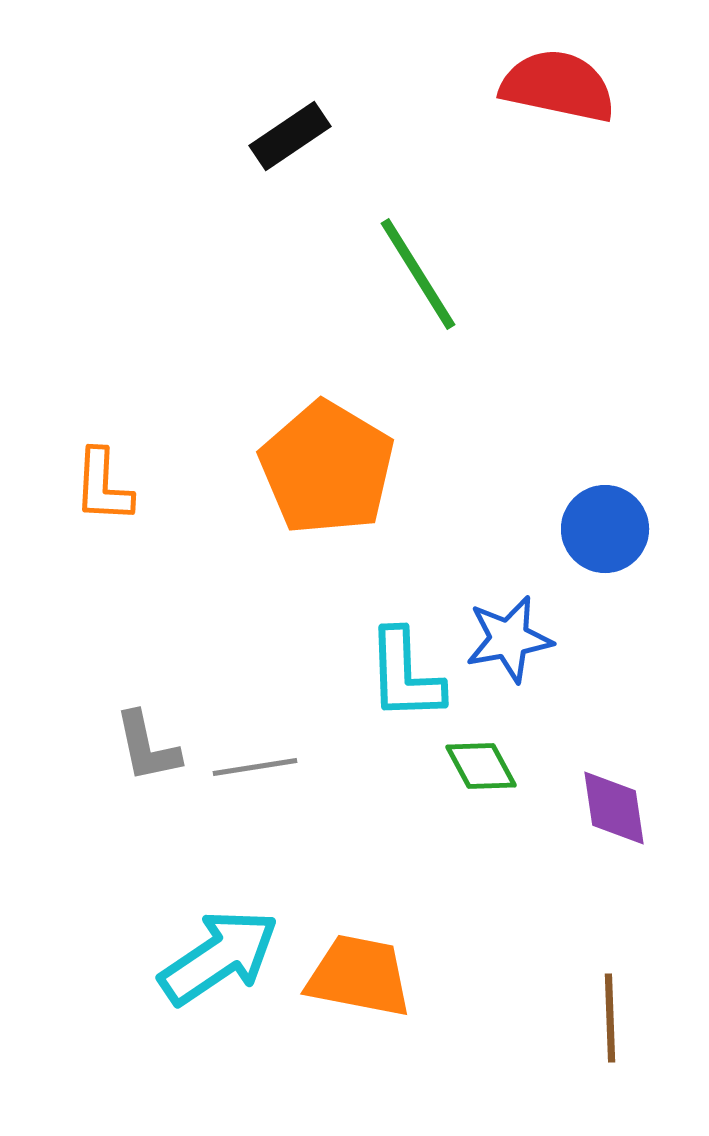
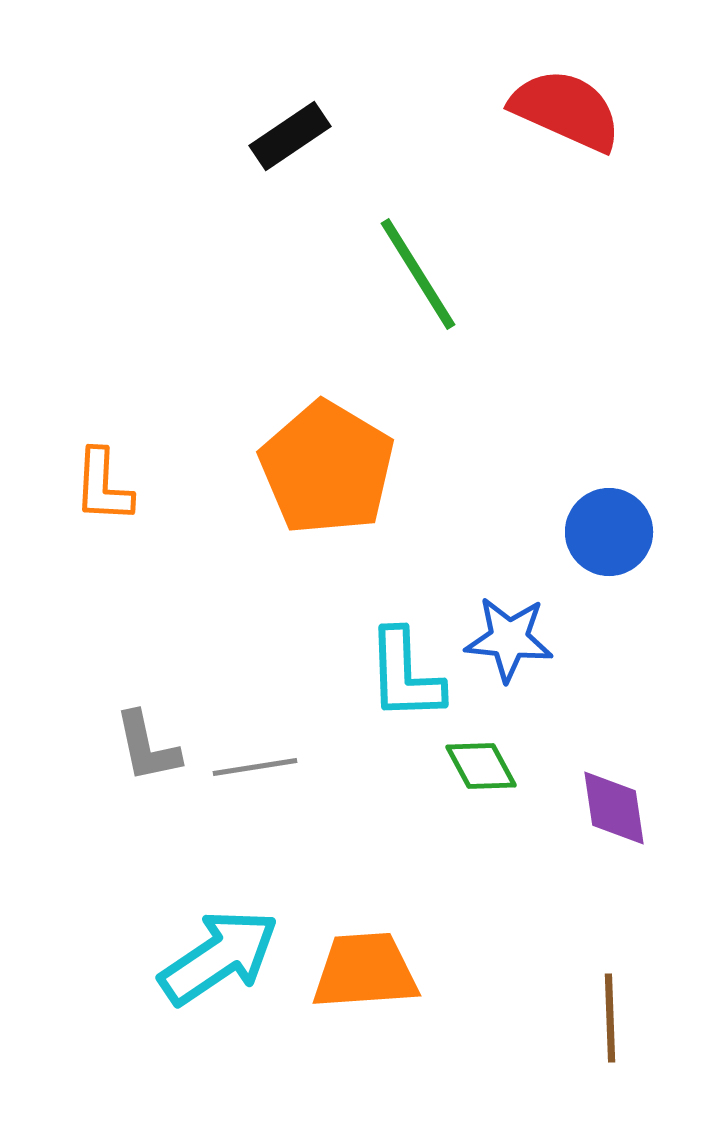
red semicircle: moved 8 px right, 24 px down; rotated 12 degrees clockwise
blue circle: moved 4 px right, 3 px down
blue star: rotated 16 degrees clockwise
orange trapezoid: moved 6 px right, 5 px up; rotated 15 degrees counterclockwise
